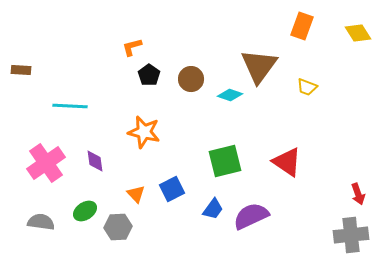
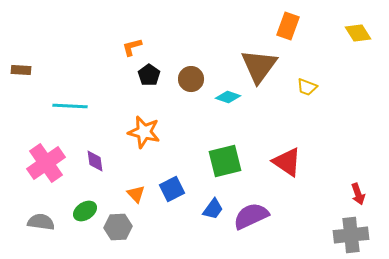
orange rectangle: moved 14 px left
cyan diamond: moved 2 px left, 2 px down
